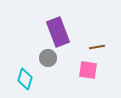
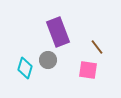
brown line: rotated 63 degrees clockwise
gray circle: moved 2 px down
cyan diamond: moved 11 px up
